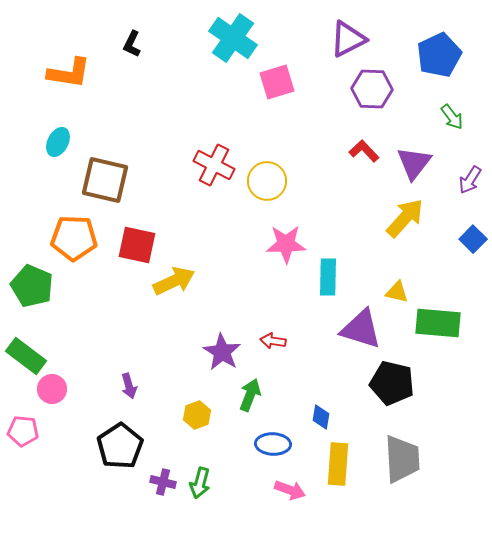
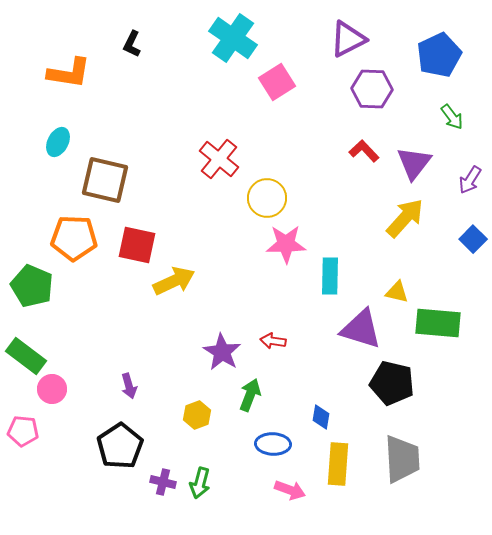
pink square at (277, 82): rotated 15 degrees counterclockwise
red cross at (214, 165): moved 5 px right, 6 px up; rotated 12 degrees clockwise
yellow circle at (267, 181): moved 17 px down
cyan rectangle at (328, 277): moved 2 px right, 1 px up
